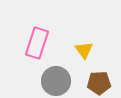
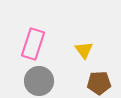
pink rectangle: moved 4 px left, 1 px down
gray circle: moved 17 px left
